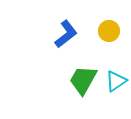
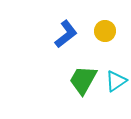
yellow circle: moved 4 px left
